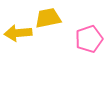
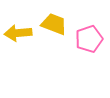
yellow trapezoid: moved 6 px right, 6 px down; rotated 32 degrees clockwise
